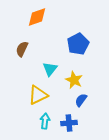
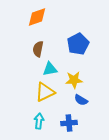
brown semicircle: moved 16 px right; rotated 14 degrees counterclockwise
cyan triangle: rotated 42 degrees clockwise
yellow star: rotated 30 degrees counterclockwise
yellow triangle: moved 7 px right, 3 px up
blue semicircle: rotated 96 degrees counterclockwise
cyan arrow: moved 6 px left
